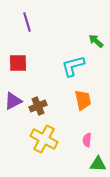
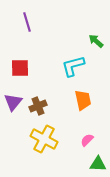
red square: moved 2 px right, 5 px down
purple triangle: moved 1 px down; rotated 24 degrees counterclockwise
pink semicircle: rotated 40 degrees clockwise
